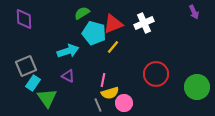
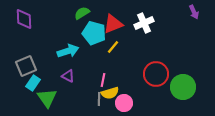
green circle: moved 14 px left
gray line: moved 1 px right, 6 px up; rotated 24 degrees clockwise
